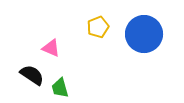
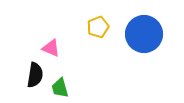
black semicircle: moved 3 px right; rotated 65 degrees clockwise
